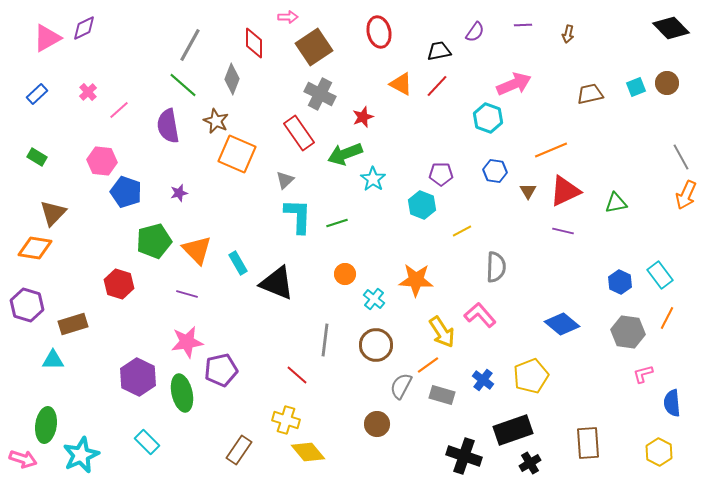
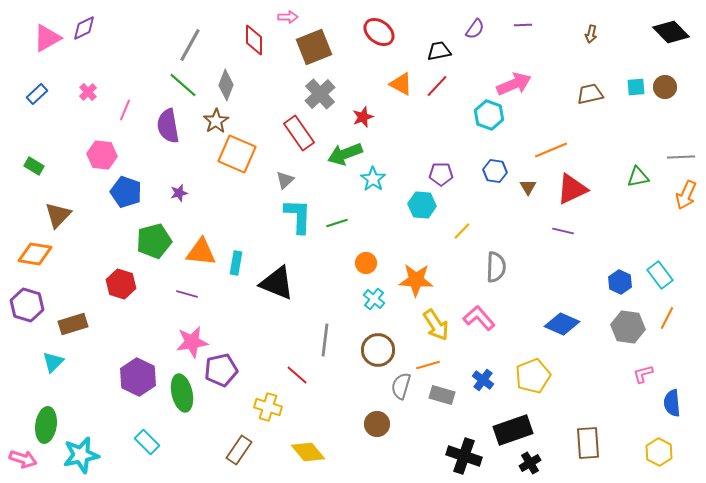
black diamond at (671, 28): moved 4 px down
red ellipse at (379, 32): rotated 40 degrees counterclockwise
purple semicircle at (475, 32): moved 3 px up
brown arrow at (568, 34): moved 23 px right
red diamond at (254, 43): moved 3 px up
brown square at (314, 47): rotated 12 degrees clockwise
gray diamond at (232, 79): moved 6 px left, 6 px down
brown circle at (667, 83): moved 2 px left, 4 px down
cyan square at (636, 87): rotated 18 degrees clockwise
gray cross at (320, 94): rotated 20 degrees clockwise
pink line at (119, 110): moved 6 px right; rotated 25 degrees counterclockwise
cyan hexagon at (488, 118): moved 1 px right, 3 px up
brown star at (216, 121): rotated 15 degrees clockwise
green rectangle at (37, 157): moved 3 px left, 9 px down
gray line at (681, 157): rotated 64 degrees counterclockwise
pink hexagon at (102, 161): moved 6 px up
brown triangle at (528, 191): moved 4 px up
red triangle at (565, 191): moved 7 px right, 2 px up
green triangle at (616, 203): moved 22 px right, 26 px up
cyan hexagon at (422, 205): rotated 16 degrees counterclockwise
brown triangle at (53, 213): moved 5 px right, 2 px down
yellow line at (462, 231): rotated 18 degrees counterclockwise
orange diamond at (35, 248): moved 6 px down
orange triangle at (197, 250): moved 4 px right, 2 px down; rotated 40 degrees counterclockwise
cyan rectangle at (238, 263): moved 2 px left; rotated 40 degrees clockwise
orange circle at (345, 274): moved 21 px right, 11 px up
red hexagon at (119, 284): moved 2 px right
pink L-shape at (480, 315): moved 1 px left, 3 px down
blue diamond at (562, 324): rotated 16 degrees counterclockwise
yellow arrow at (442, 332): moved 6 px left, 7 px up
gray hexagon at (628, 332): moved 5 px up
pink star at (187, 342): moved 5 px right
brown circle at (376, 345): moved 2 px right, 5 px down
cyan triangle at (53, 360): moved 2 px down; rotated 45 degrees counterclockwise
orange line at (428, 365): rotated 20 degrees clockwise
yellow pentagon at (531, 376): moved 2 px right
gray semicircle at (401, 386): rotated 12 degrees counterclockwise
yellow cross at (286, 420): moved 18 px left, 13 px up
cyan star at (81, 455): rotated 12 degrees clockwise
